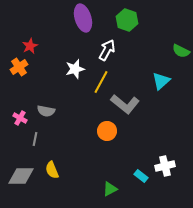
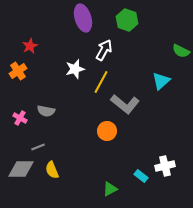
white arrow: moved 3 px left
orange cross: moved 1 px left, 4 px down
gray line: moved 3 px right, 8 px down; rotated 56 degrees clockwise
gray diamond: moved 7 px up
